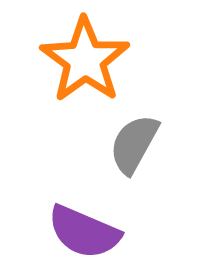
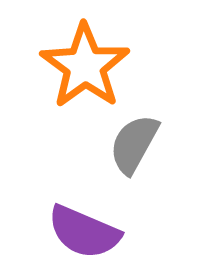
orange star: moved 6 px down
